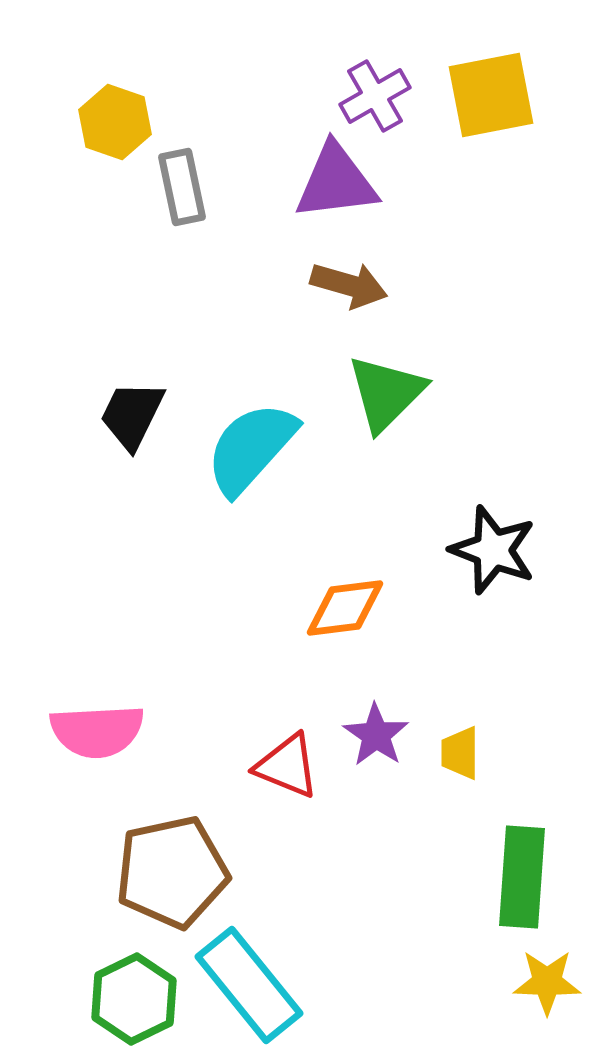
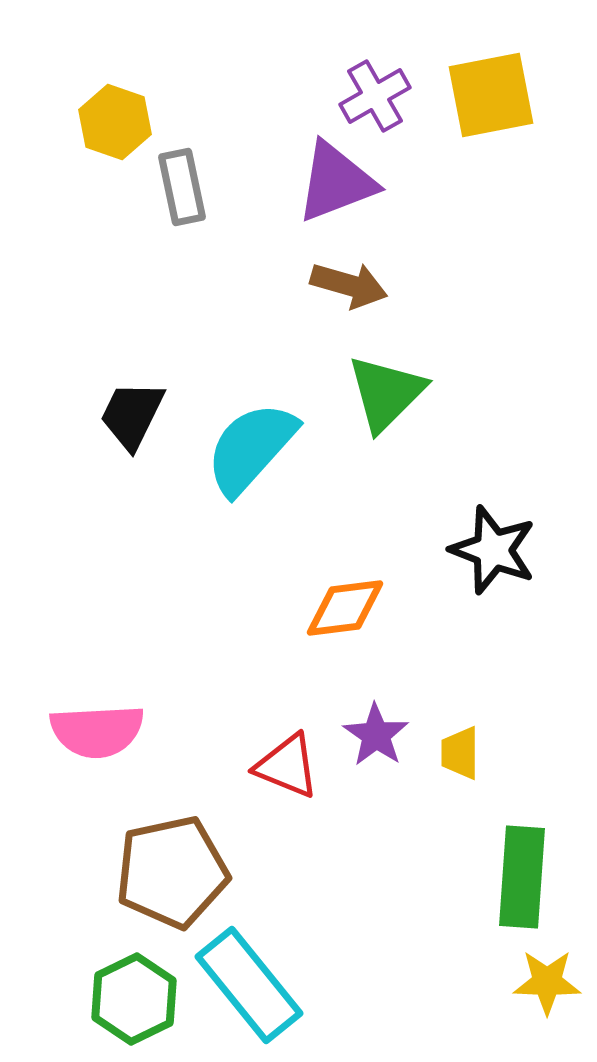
purple triangle: rotated 14 degrees counterclockwise
